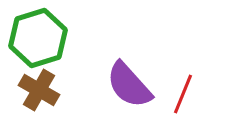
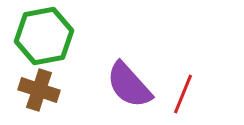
green hexagon: moved 6 px right, 2 px up; rotated 6 degrees clockwise
brown cross: rotated 12 degrees counterclockwise
